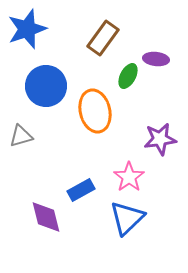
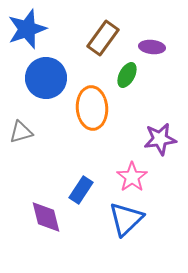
purple ellipse: moved 4 px left, 12 px up
green ellipse: moved 1 px left, 1 px up
blue circle: moved 8 px up
orange ellipse: moved 3 px left, 3 px up; rotated 9 degrees clockwise
gray triangle: moved 4 px up
pink star: moved 3 px right
blue rectangle: rotated 28 degrees counterclockwise
blue triangle: moved 1 px left, 1 px down
